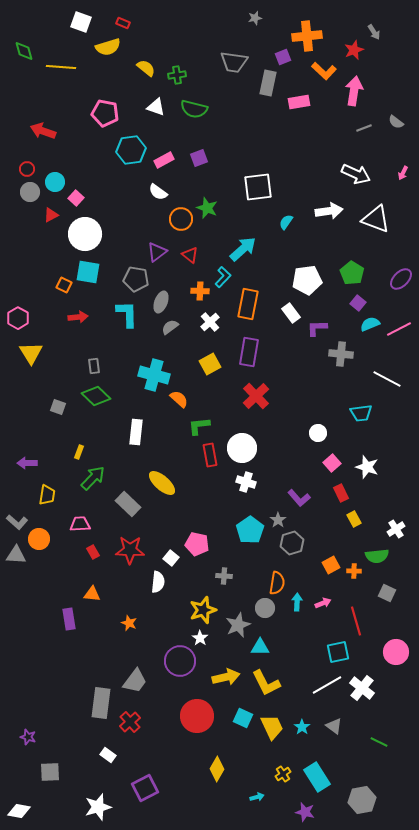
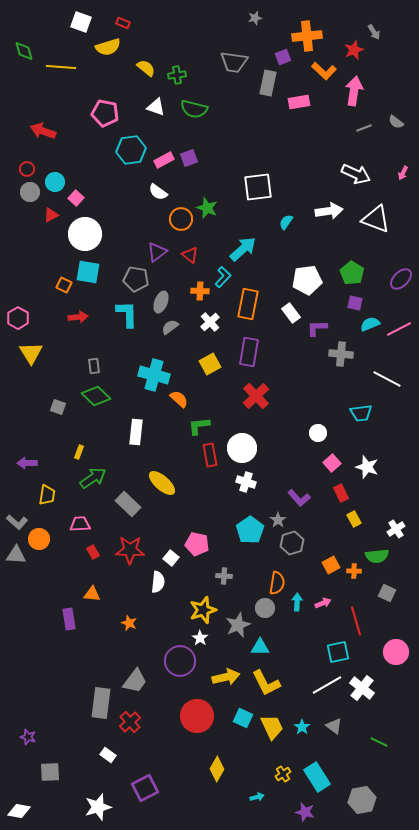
purple square at (199, 158): moved 10 px left
purple square at (358, 303): moved 3 px left; rotated 28 degrees counterclockwise
green arrow at (93, 478): rotated 12 degrees clockwise
